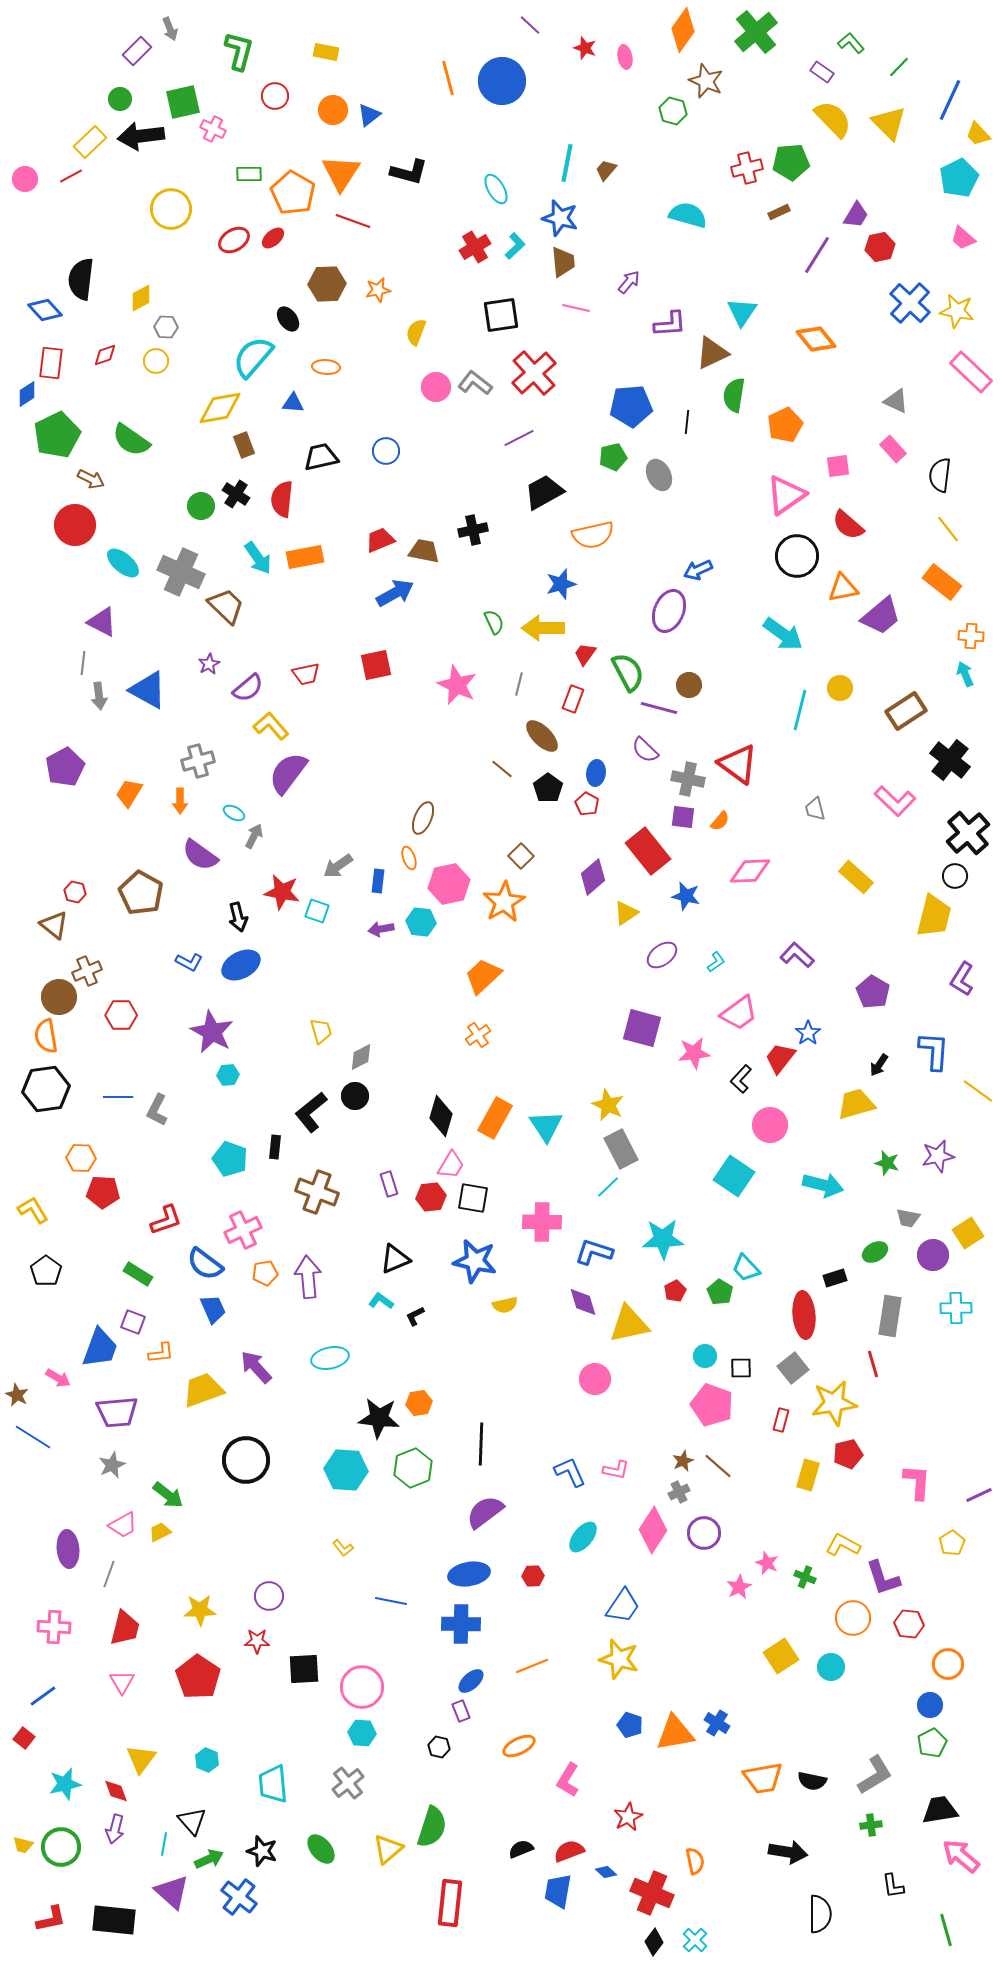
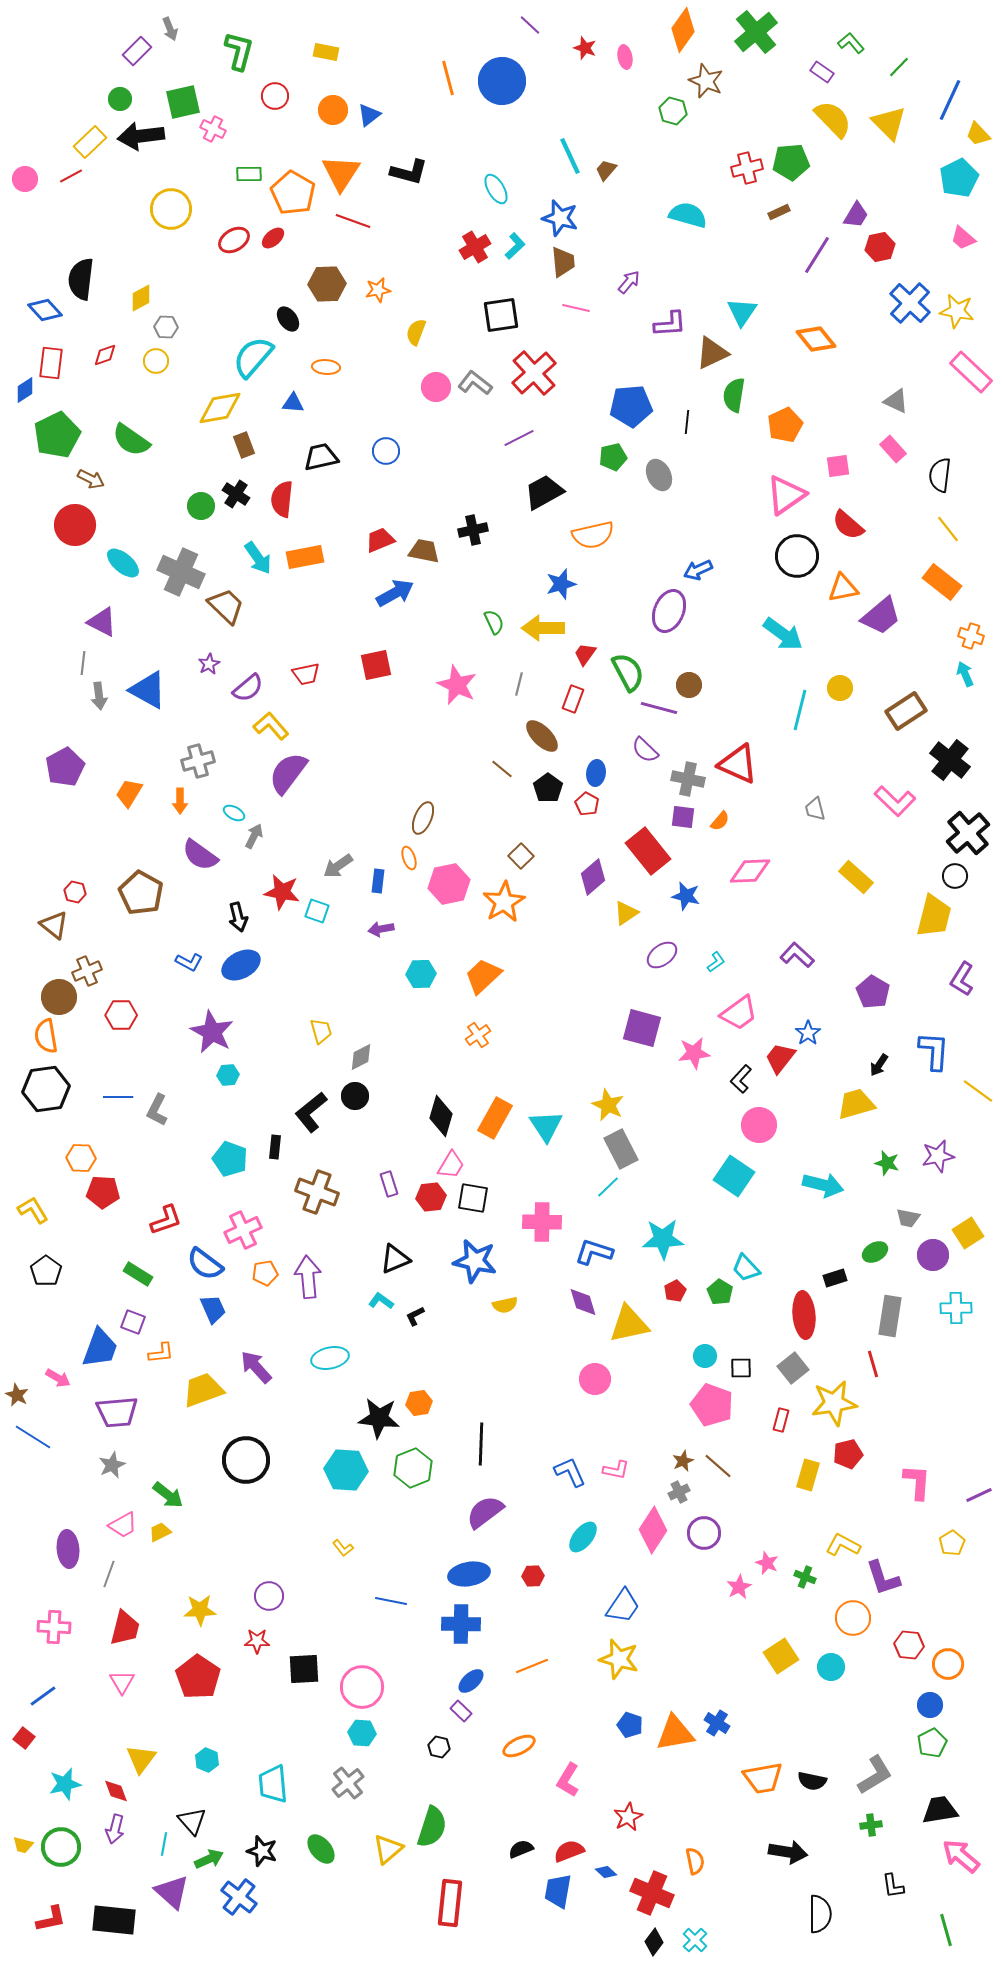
cyan line at (567, 163): moved 3 px right, 7 px up; rotated 36 degrees counterclockwise
blue diamond at (27, 394): moved 2 px left, 4 px up
orange cross at (971, 636): rotated 15 degrees clockwise
red triangle at (738, 764): rotated 12 degrees counterclockwise
cyan hexagon at (421, 922): moved 52 px down; rotated 8 degrees counterclockwise
pink circle at (770, 1125): moved 11 px left
red hexagon at (909, 1624): moved 21 px down
purple rectangle at (461, 1711): rotated 25 degrees counterclockwise
